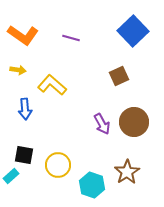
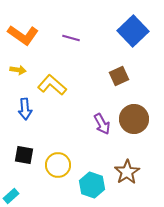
brown circle: moved 3 px up
cyan rectangle: moved 20 px down
